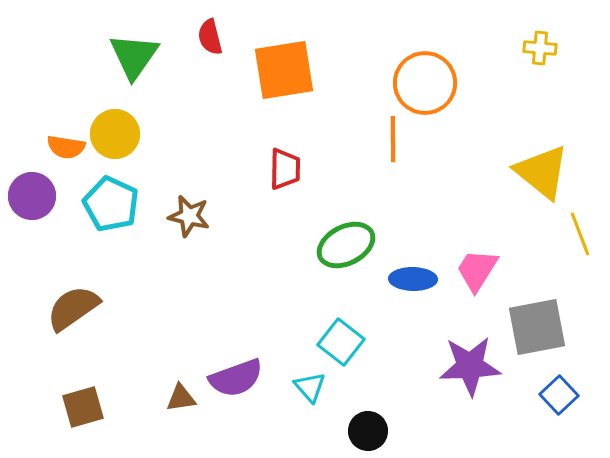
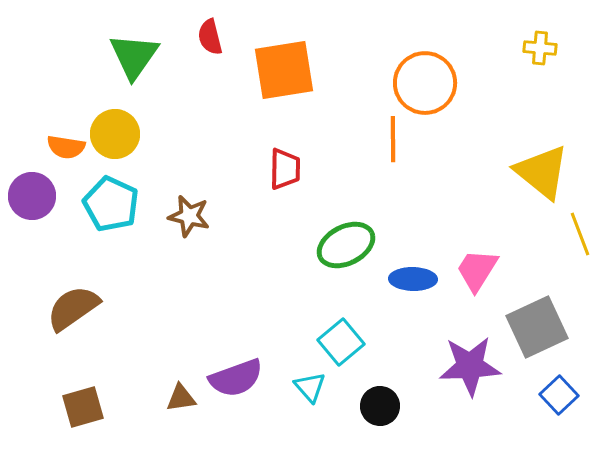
gray square: rotated 14 degrees counterclockwise
cyan square: rotated 12 degrees clockwise
black circle: moved 12 px right, 25 px up
